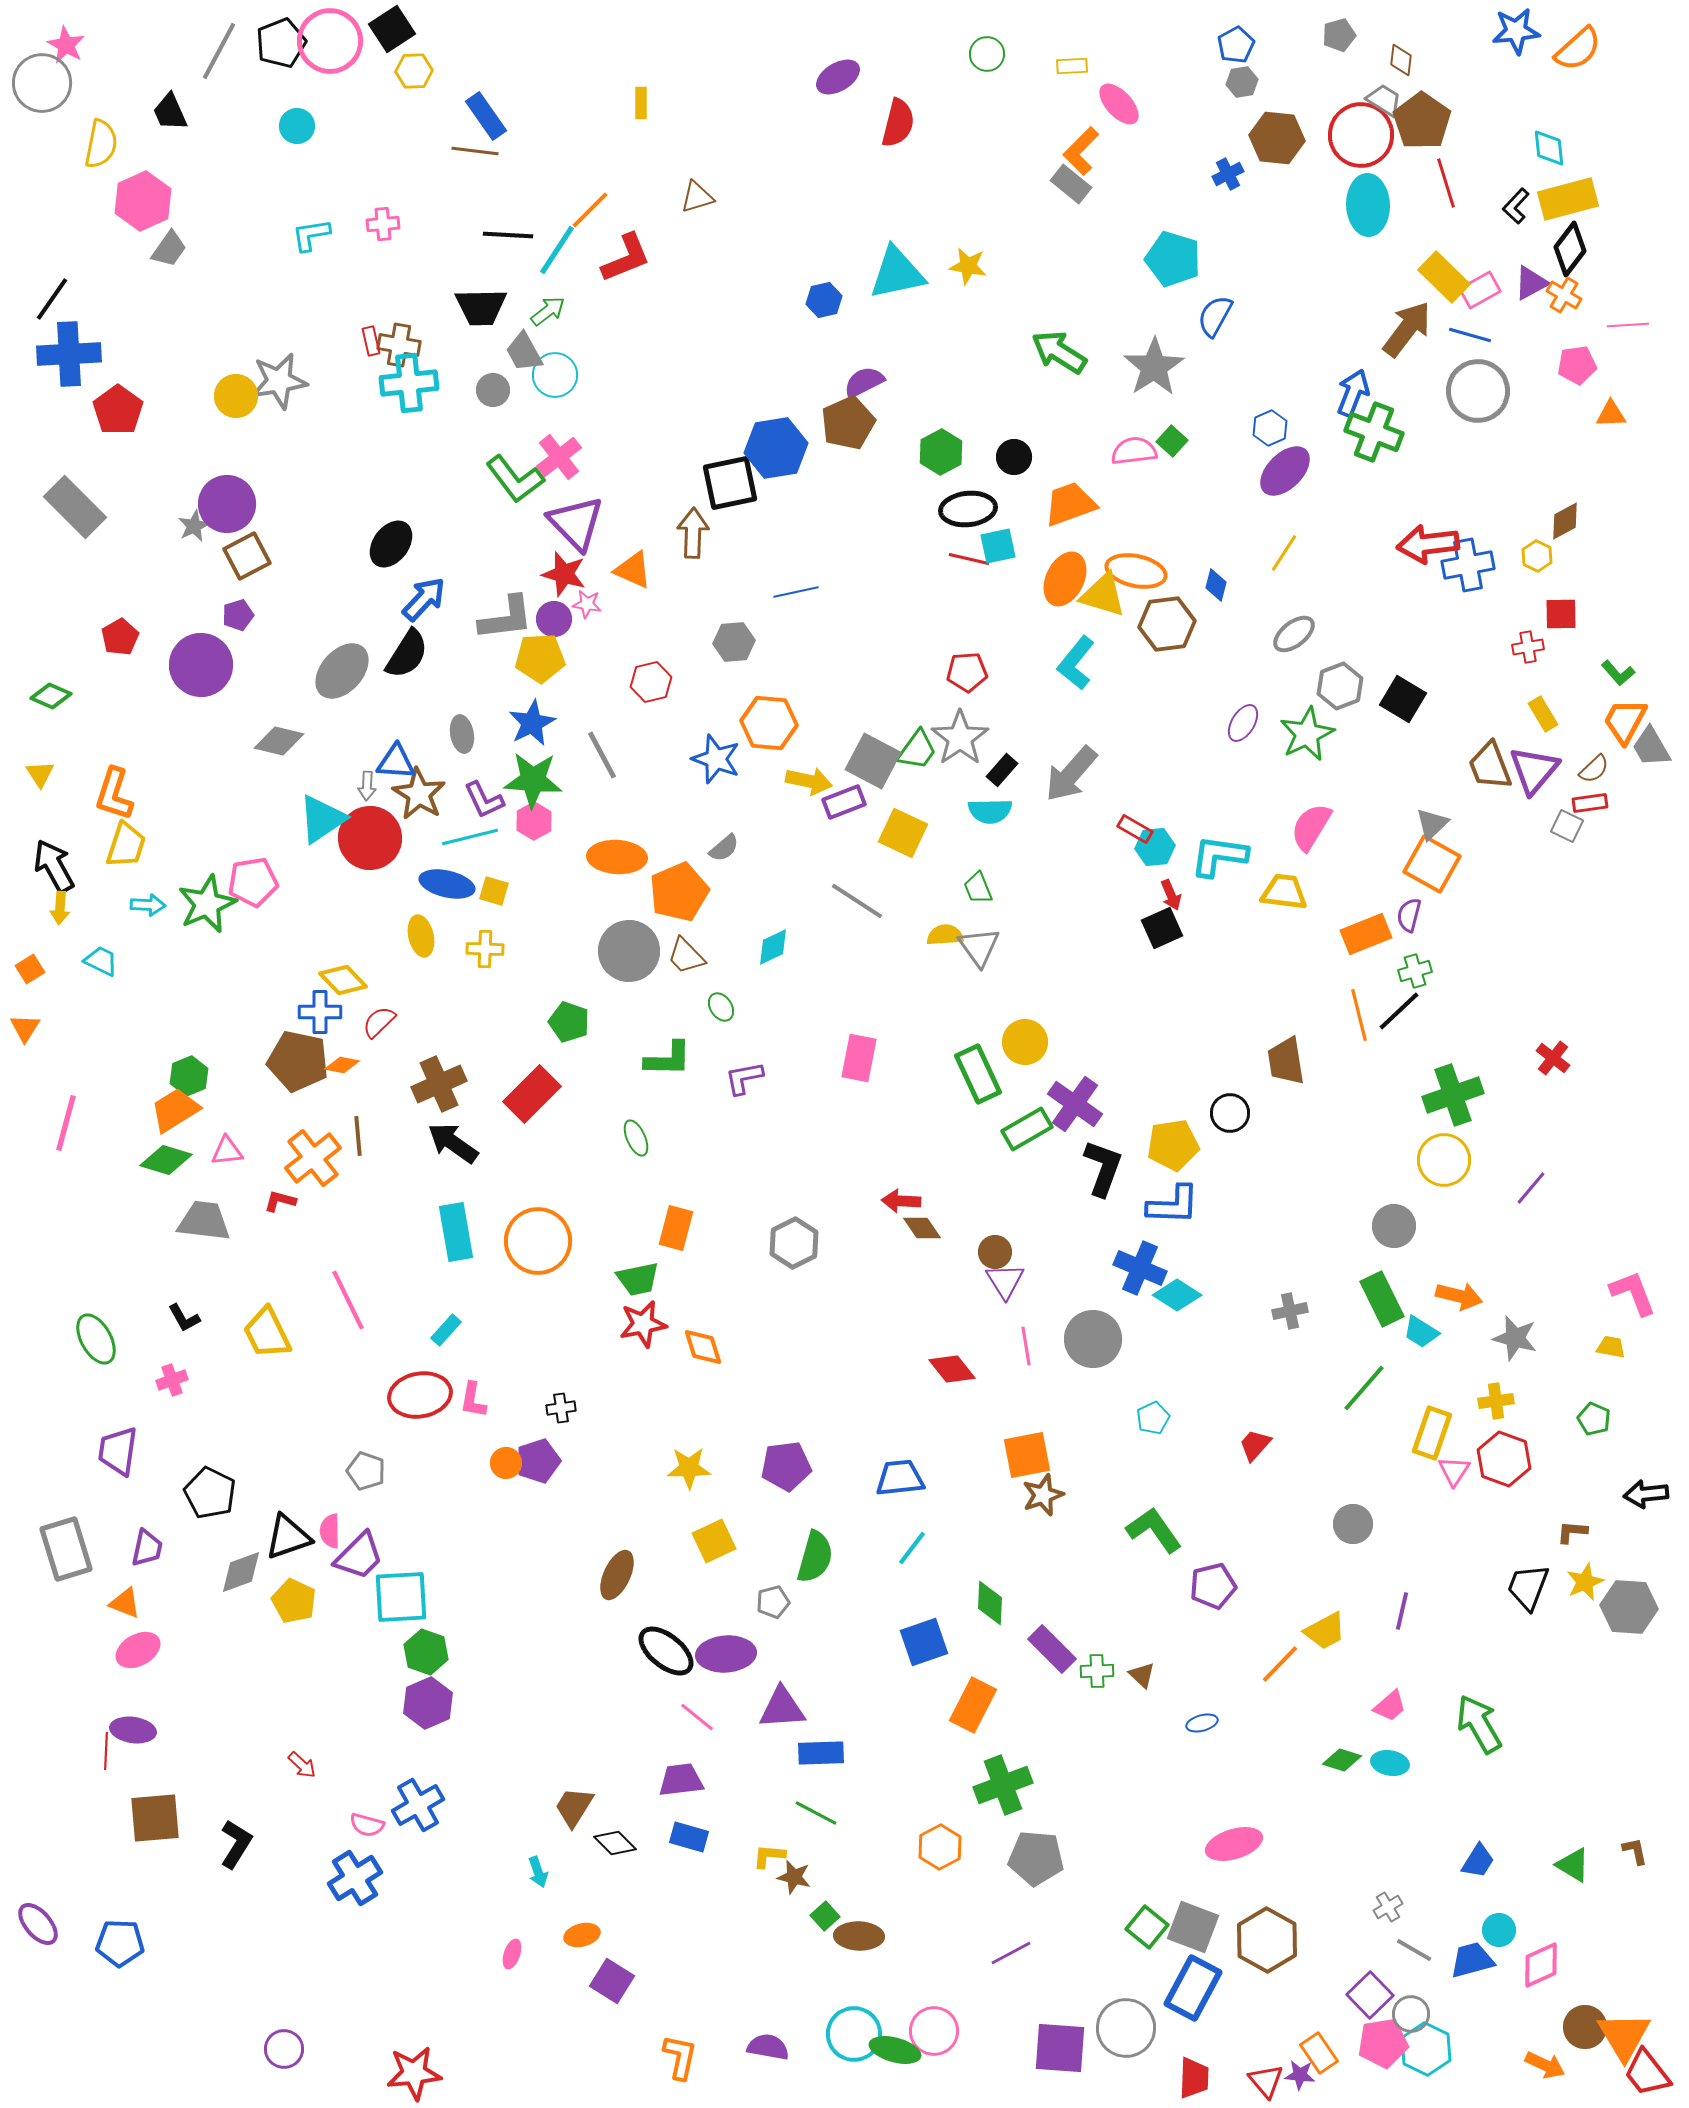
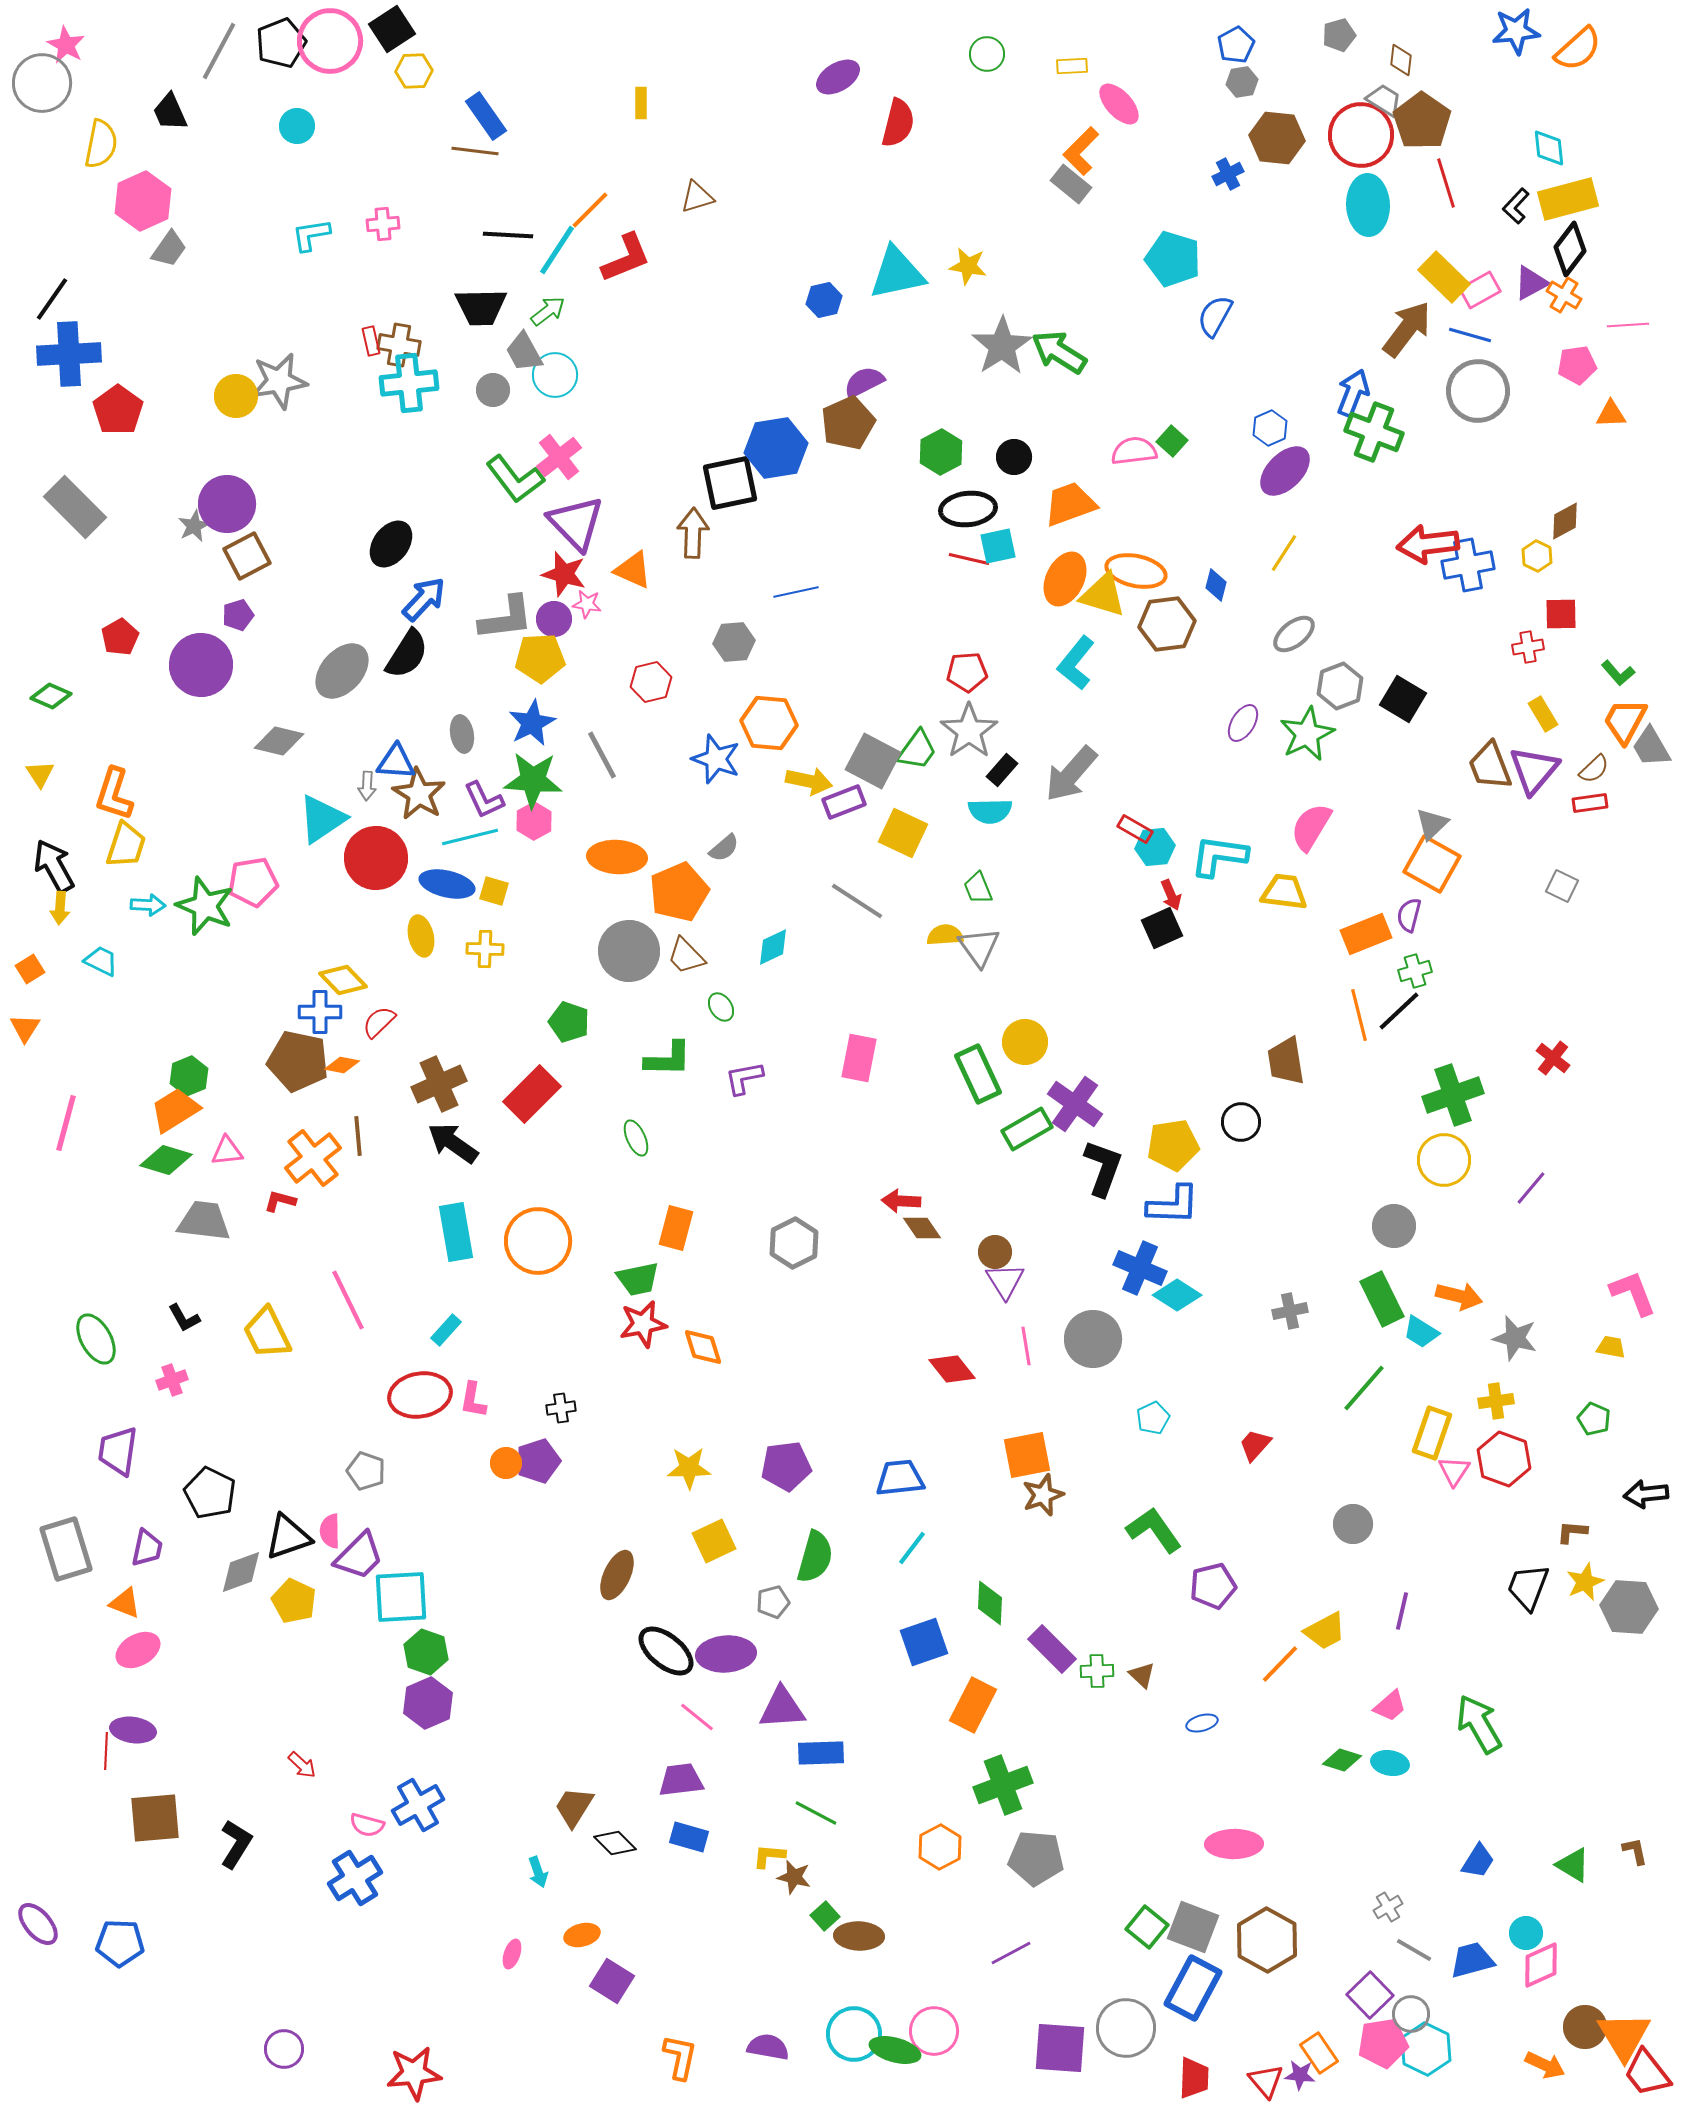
gray star at (1154, 367): moved 152 px left, 21 px up
gray star at (960, 738): moved 9 px right, 7 px up
gray square at (1567, 826): moved 5 px left, 60 px down
red circle at (370, 838): moved 6 px right, 20 px down
green star at (207, 904): moved 2 px left, 2 px down; rotated 26 degrees counterclockwise
black circle at (1230, 1113): moved 11 px right, 9 px down
pink ellipse at (1234, 1844): rotated 16 degrees clockwise
cyan circle at (1499, 1930): moved 27 px right, 3 px down
